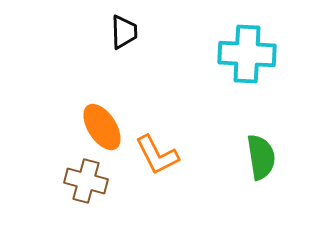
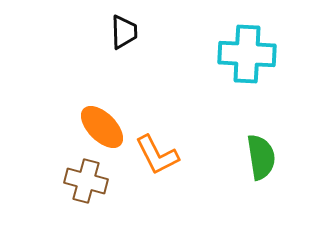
orange ellipse: rotated 12 degrees counterclockwise
